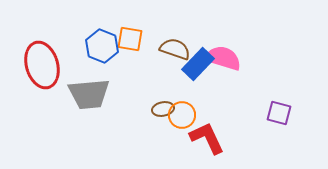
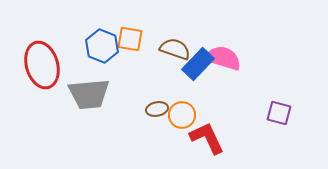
brown ellipse: moved 6 px left
